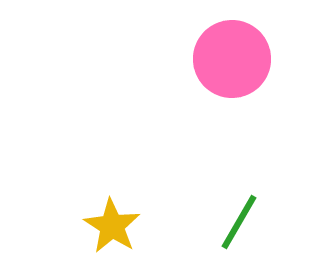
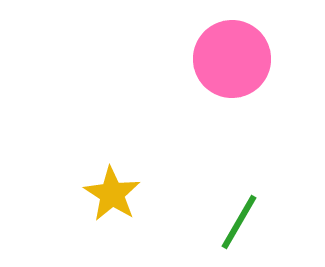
yellow star: moved 32 px up
